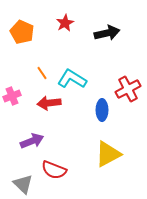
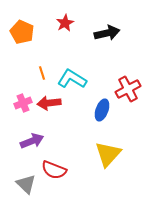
orange line: rotated 16 degrees clockwise
pink cross: moved 11 px right, 7 px down
blue ellipse: rotated 20 degrees clockwise
yellow triangle: rotated 20 degrees counterclockwise
gray triangle: moved 3 px right
